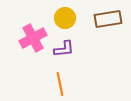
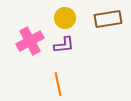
pink cross: moved 3 px left, 3 px down
purple L-shape: moved 4 px up
orange line: moved 2 px left
